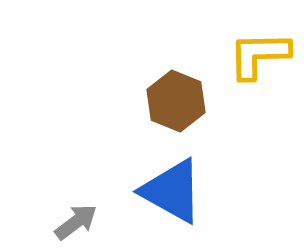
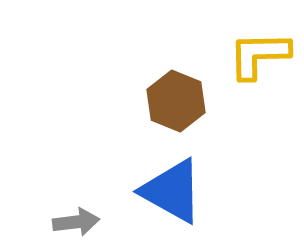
gray arrow: rotated 30 degrees clockwise
